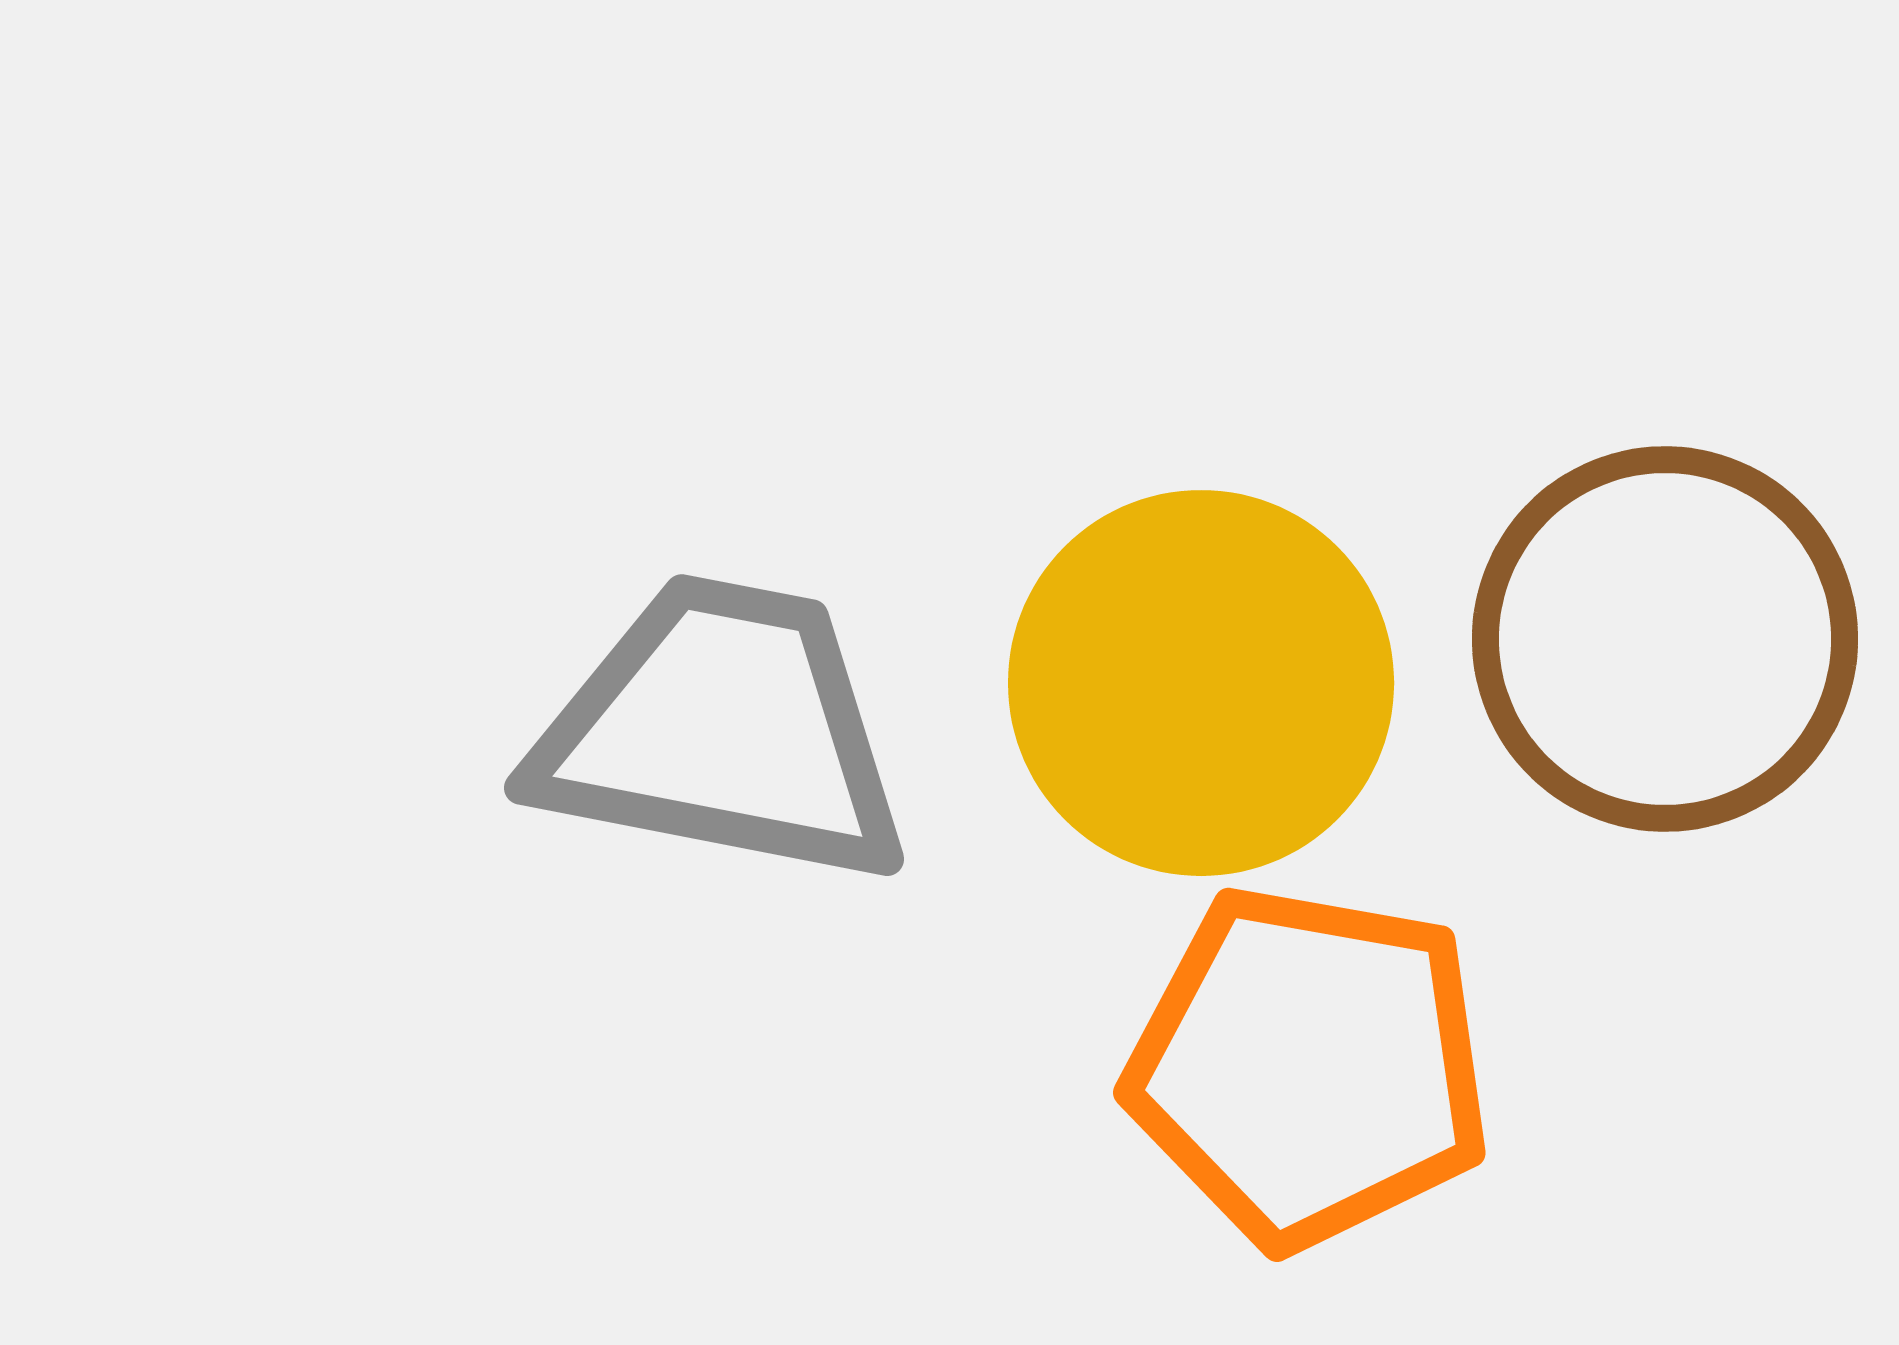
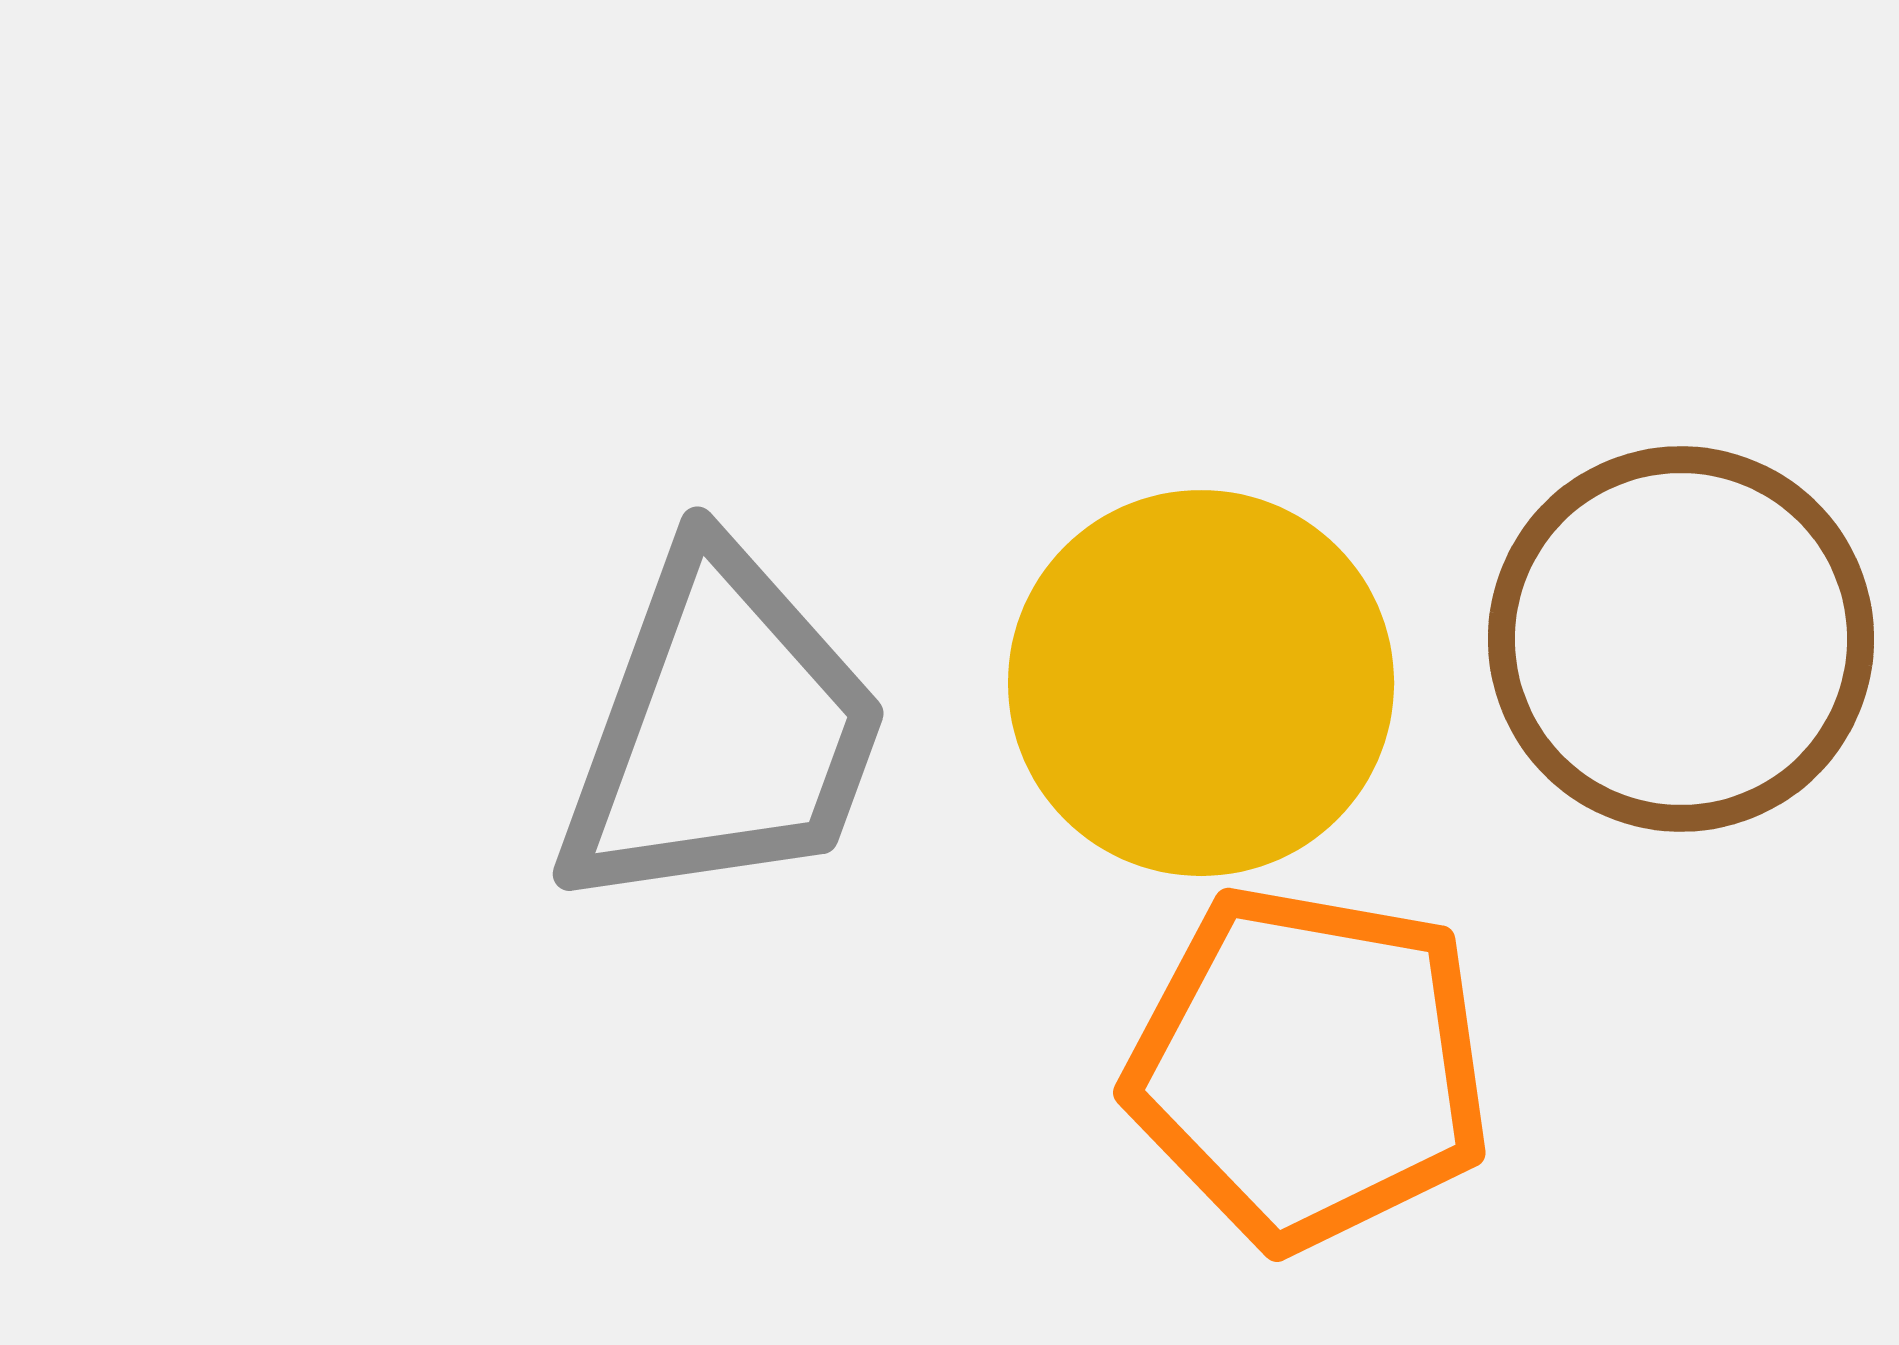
brown circle: moved 16 px right
gray trapezoid: rotated 99 degrees clockwise
